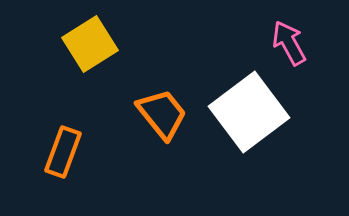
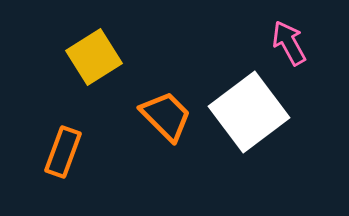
yellow square: moved 4 px right, 13 px down
orange trapezoid: moved 4 px right, 2 px down; rotated 6 degrees counterclockwise
